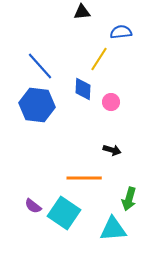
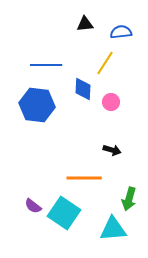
black triangle: moved 3 px right, 12 px down
yellow line: moved 6 px right, 4 px down
blue line: moved 6 px right, 1 px up; rotated 48 degrees counterclockwise
